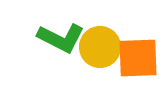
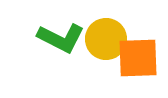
yellow circle: moved 6 px right, 8 px up
